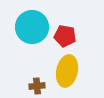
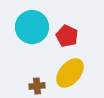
red pentagon: moved 2 px right; rotated 15 degrees clockwise
yellow ellipse: moved 3 px right, 2 px down; rotated 28 degrees clockwise
